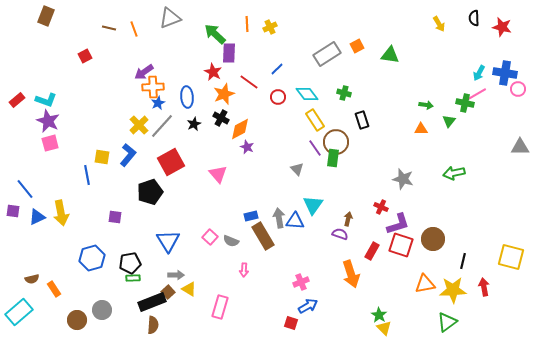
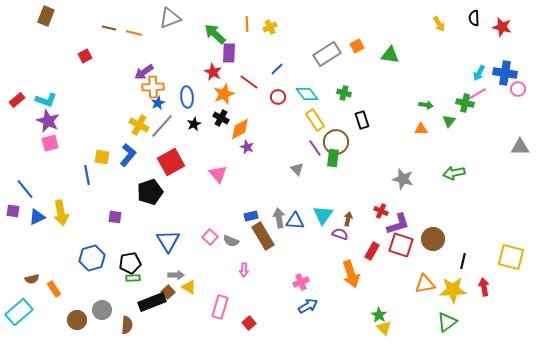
orange line at (134, 29): moved 4 px down; rotated 56 degrees counterclockwise
yellow cross at (139, 125): rotated 18 degrees counterclockwise
cyan triangle at (313, 205): moved 10 px right, 10 px down
red cross at (381, 207): moved 4 px down
yellow triangle at (189, 289): moved 2 px up
red square at (291, 323): moved 42 px left; rotated 32 degrees clockwise
brown semicircle at (153, 325): moved 26 px left
